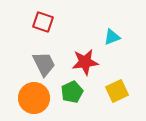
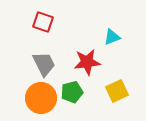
red star: moved 2 px right
green pentagon: rotated 10 degrees clockwise
orange circle: moved 7 px right
